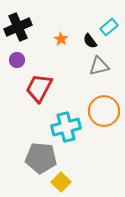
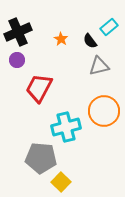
black cross: moved 5 px down
